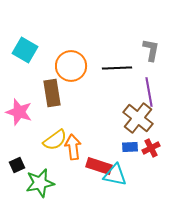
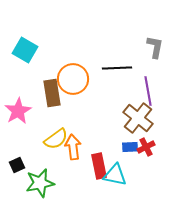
gray L-shape: moved 4 px right, 3 px up
orange circle: moved 2 px right, 13 px down
purple line: moved 1 px left, 1 px up
pink star: moved 1 px left, 1 px up; rotated 24 degrees clockwise
yellow semicircle: moved 1 px right, 1 px up
red cross: moved 5 px left, 1 px up
red rectangle: rotated 60 degrees clockwise
